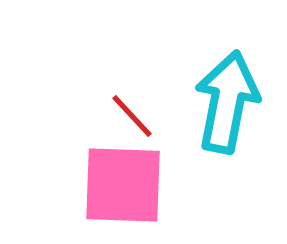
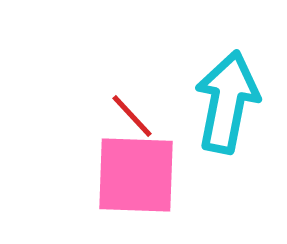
pink square: moved 13 px right, 10 px up
